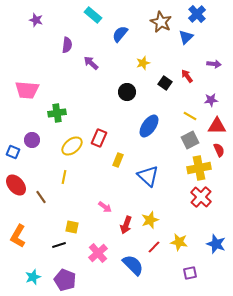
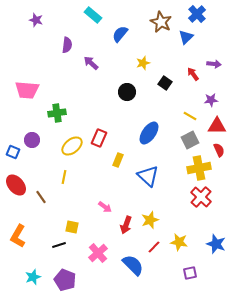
red arrow at (187, 76): moved 6 px right, 2 px up
blue ellipse at (149, 126): moved 7 px down
